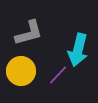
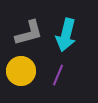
cyan arrow: moved 12 px left, 15 px up
purple line: rotated 20 degrees counterclockwise
